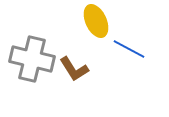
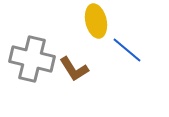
yellow ellipse: rotated 12 degrees clockwise
blue line: moved 2 px left, 1 px down; rotated 12 degrees clockwise
